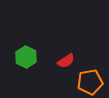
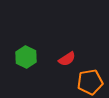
red semicircle: moved 1 px right, 2 px up
